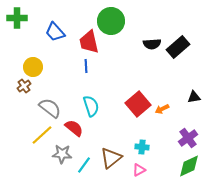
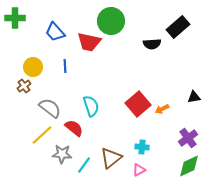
green cross: moved 2 px left
red trapezoid: rotated 65 degrees counterclockwise
black rectangle: moved 20 px up
blue line: moved 21 px left
